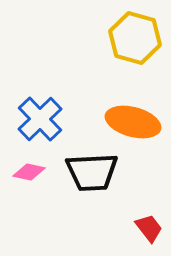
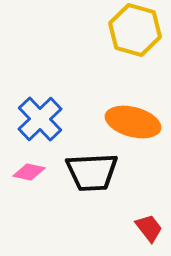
yellow hexagon: moved 8 px up
